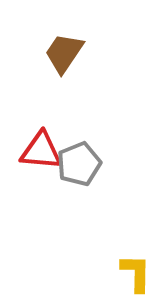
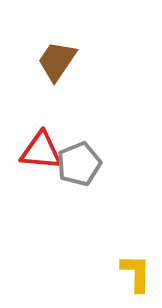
brown trapezoid: moved 7 px left, 8 px down
